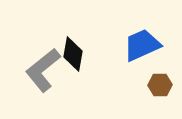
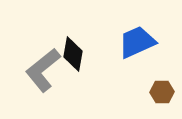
blue trapezoid: moved 5 px left, 3 px up
brown hexagon: moved 2 px right, 7 px down
